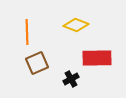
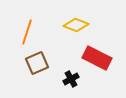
orange line: rotated 20 degrees clockwise
red rectangle: rotated 28 degrees clockwise
